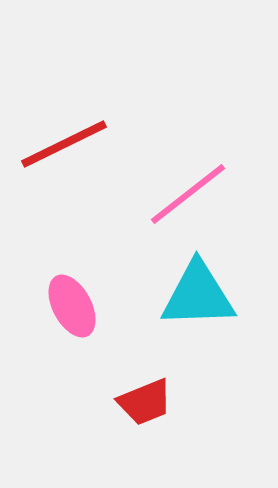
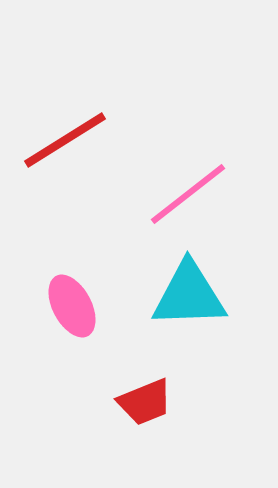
red line: moved 1 px right, 4 px up; rotated 6 degrees counterclockwise
cyan triangle: moved 9 px left
